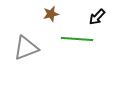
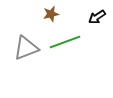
black arrow: rotated 12 degrees clockwise
green line: moved 12 px left, 3 px down; rotated 24 degrees counterclockwise
